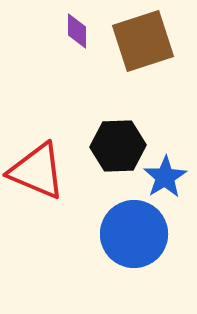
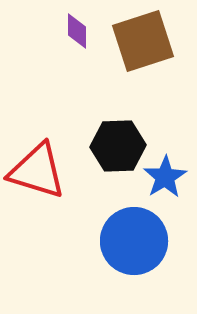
red triangle: rotated 6 degrees counterclockwise
blue circle: moved 7 px down
